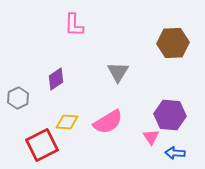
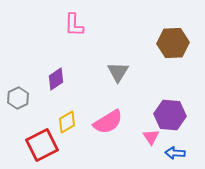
yellow diamond: rotated 35 degrees counterclockwise
